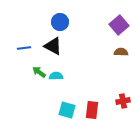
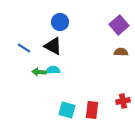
blue line: rotated 40 degrees clockwise
green arrow: rotated 32 degrees counterclockwise
cyan semicircle: moved 3 px left, 6 px up
